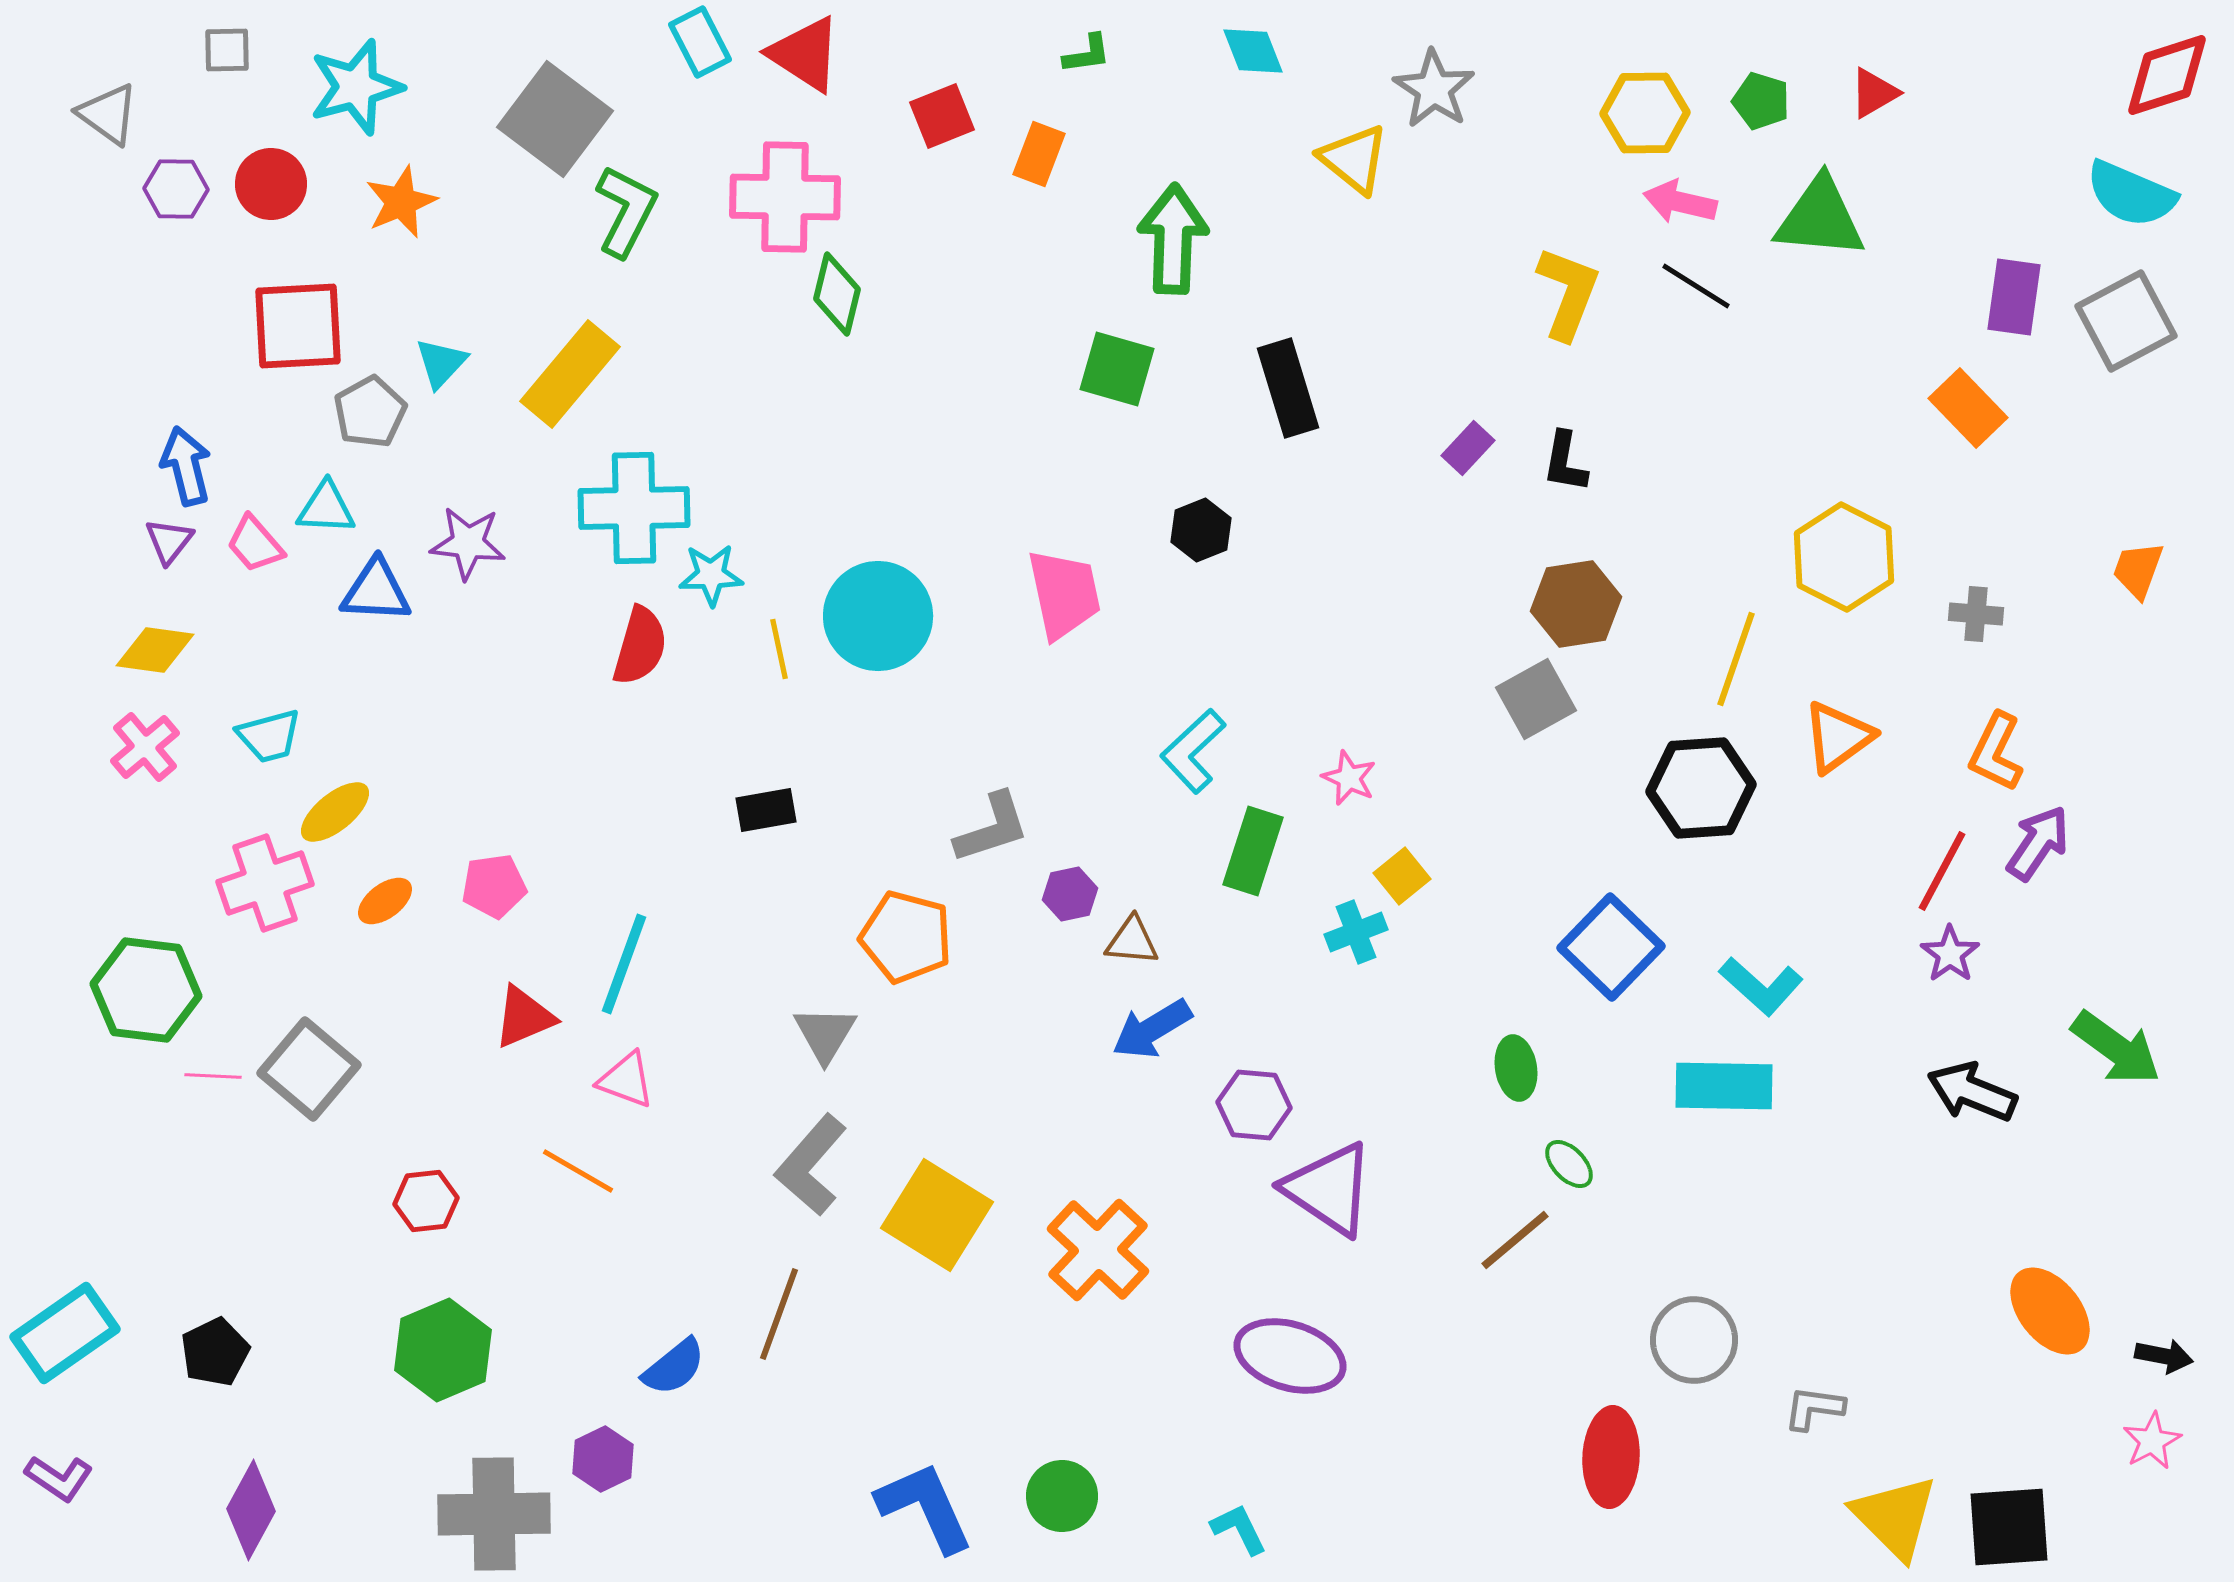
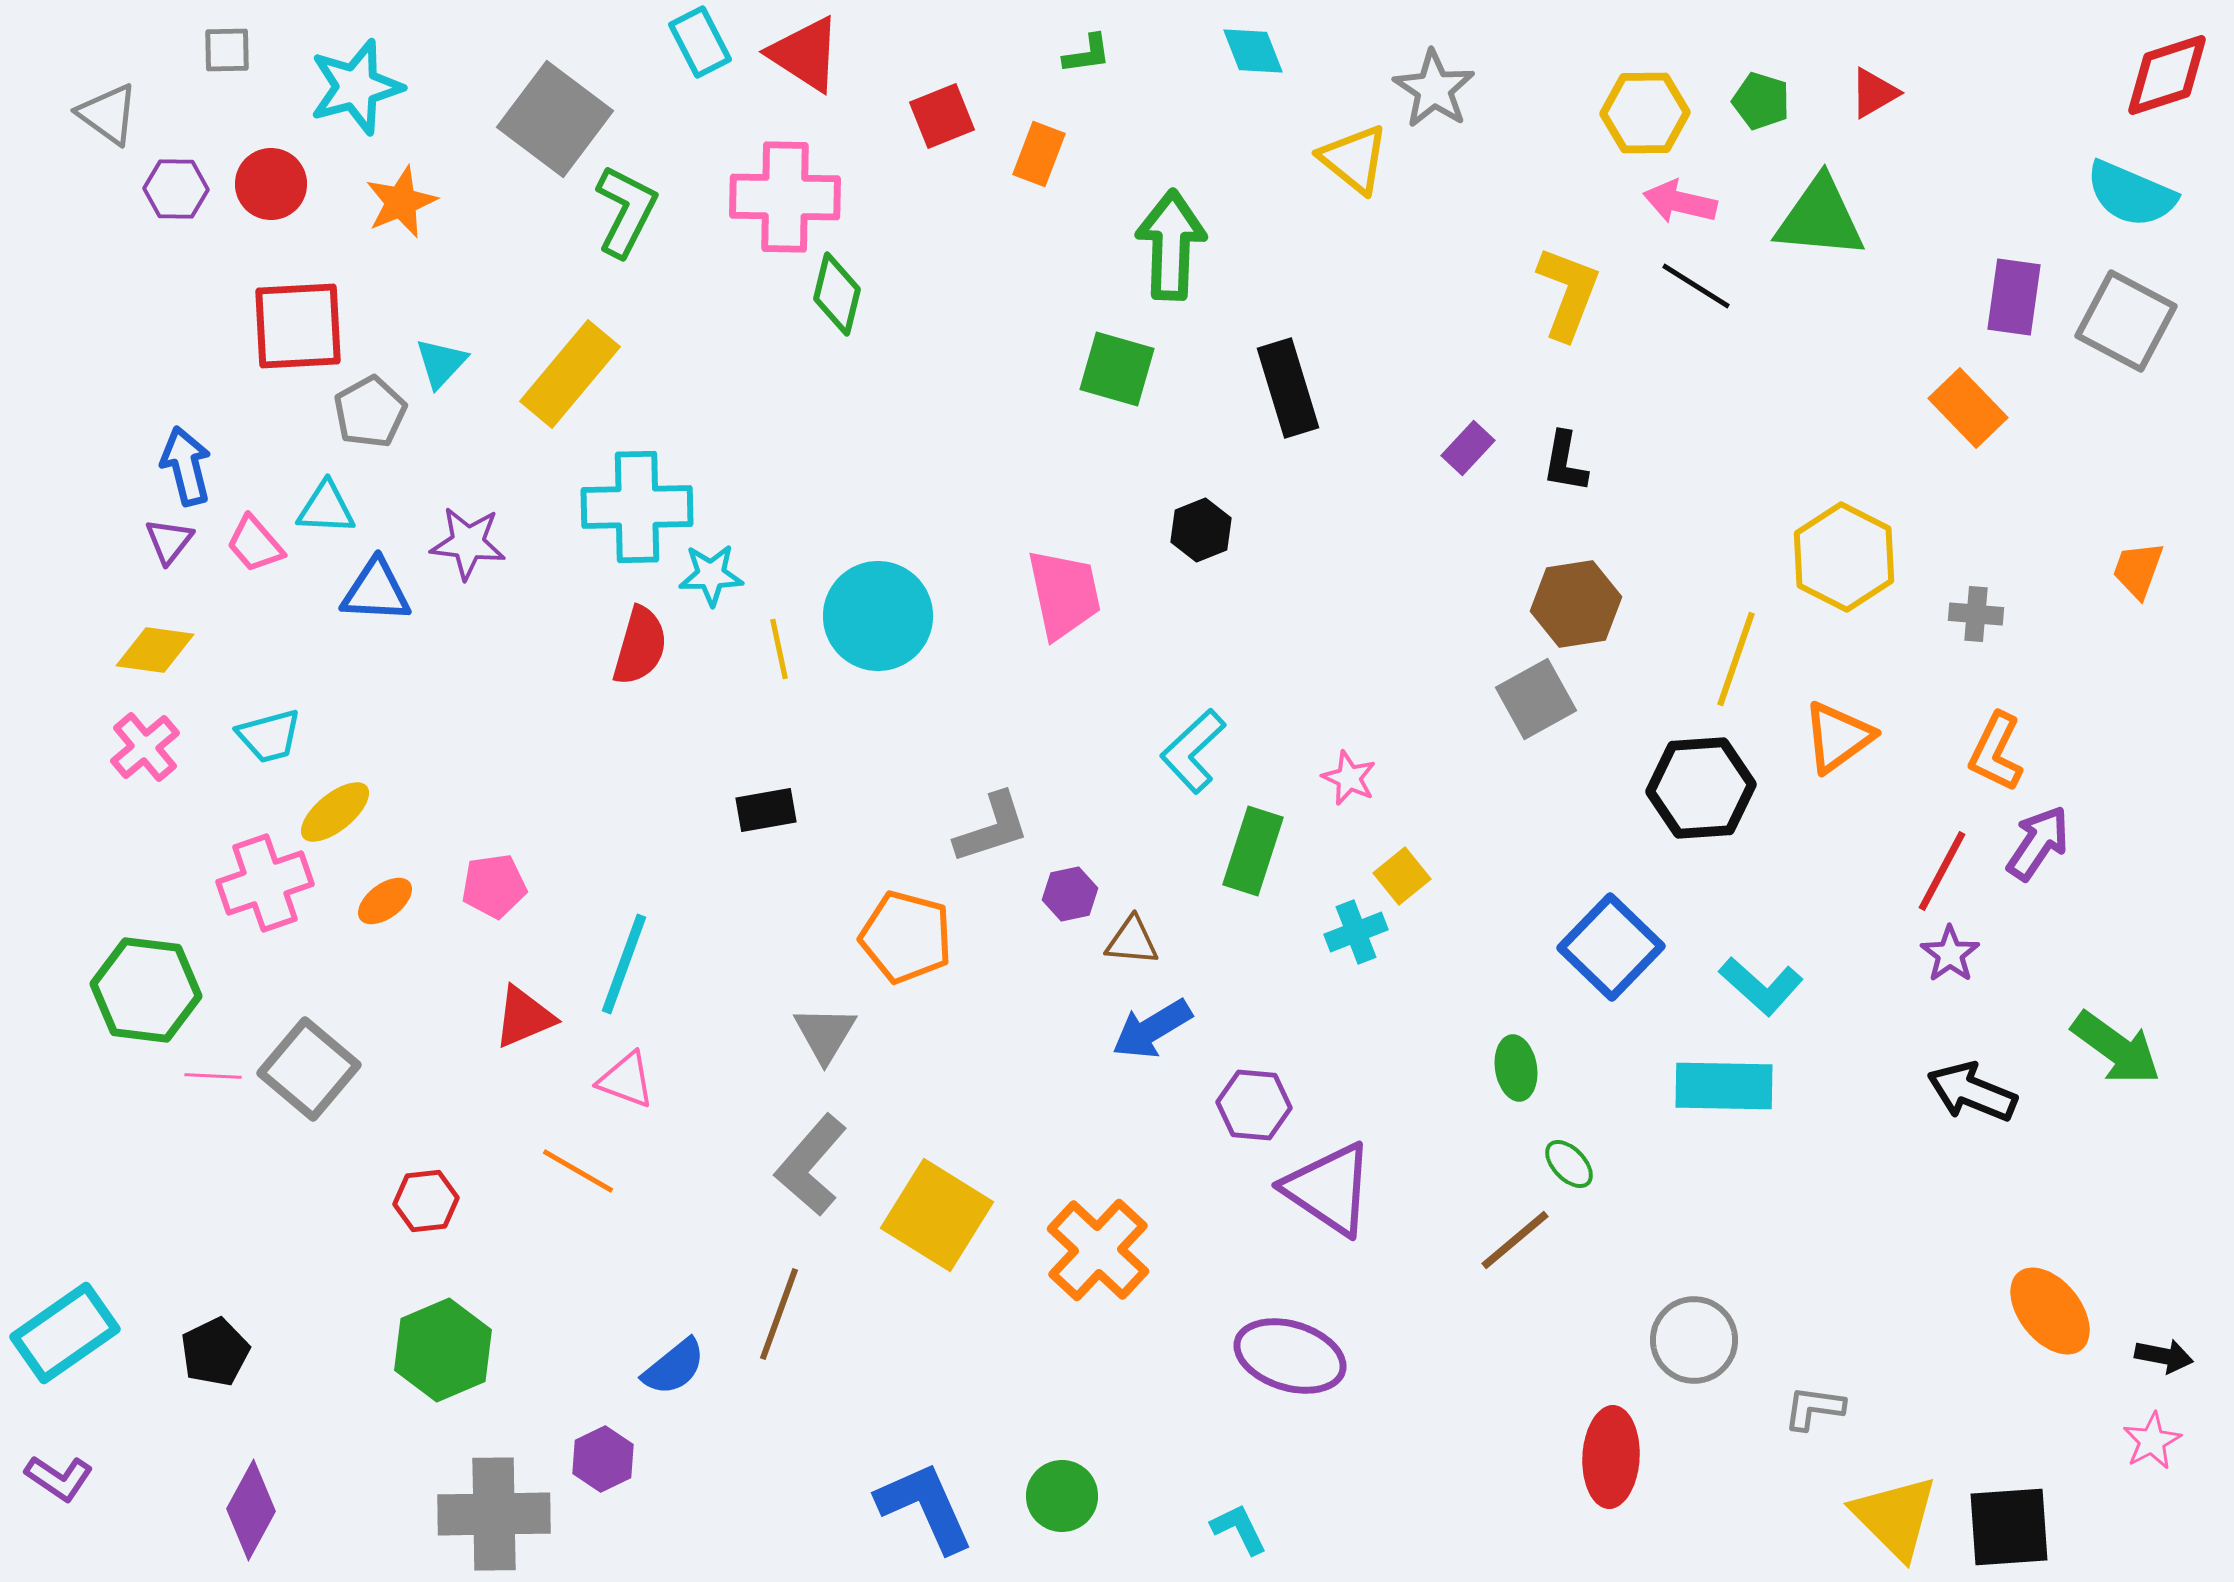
green arrow at (1173, 239): moved 2 px left, 6 px down
gray square at (2126, 321): rotated 34 degrees counterclockwise
cyan cross at (634, 508): moved 3 px right, 1 px up
